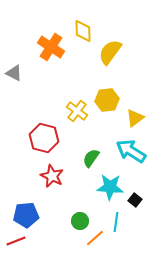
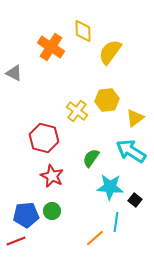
green circle: moved 28 px left, 10 px up
